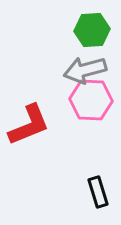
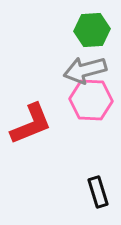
red L-shape: moved 2 px right, 1 px up
